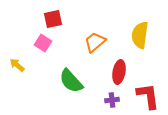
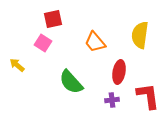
orange trapezoid: rotated 90 degrees counterclockwise
green semicircle: moved 1 px down
